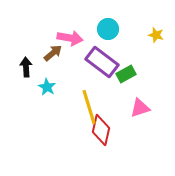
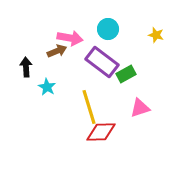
brown arrow: moved 4 px right, 2 px up; rotated 18 degrees clockwise
red diamond: moved 2 px down; rotated 76 degrees clockwise
